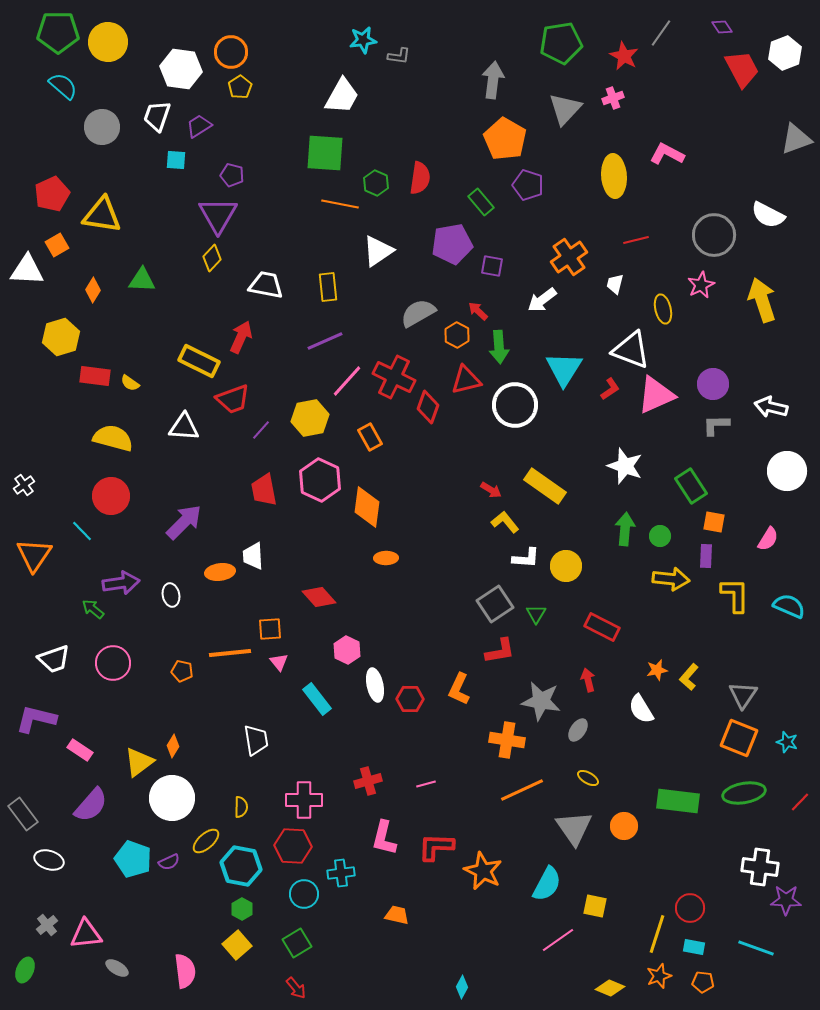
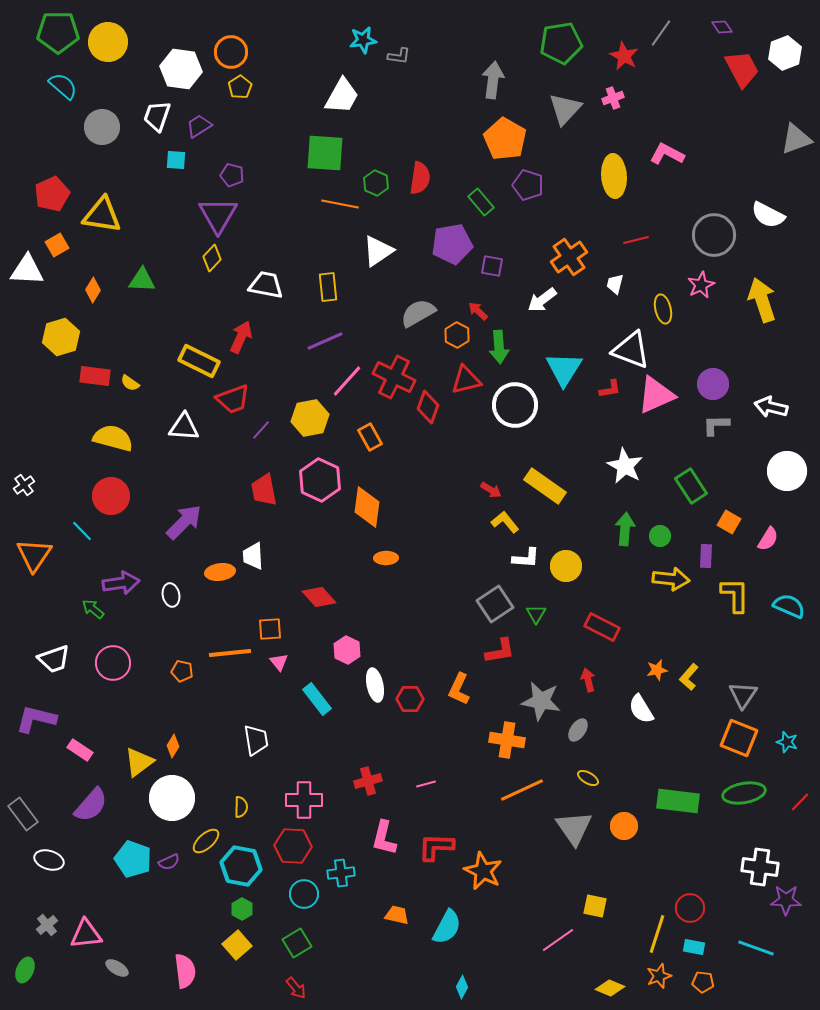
red L-shape at (610, 389): rotated 25 degrees clockwise
white star at (625, 466): rotated 9 degrees clockwise
orange square at (714, 522): moved 15 px right; rotated 20 degrees clockwise
cyan semicircle at (547, 884): moved 100 px left, 43 px down
